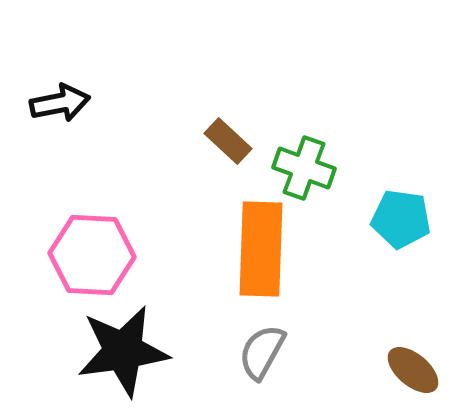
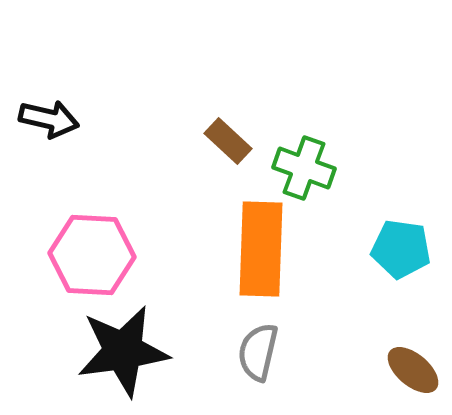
black arrow: moved 11 px left, 16 px down; rotated 24 degrees clockwise
cyan pentagon: moved 30 px down
gray semicircle: moved 4 px left; rotated 16 degrees counterclockwise
